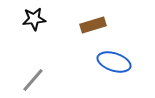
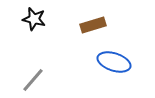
black star: rotated 20 degrees clockwise
